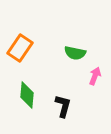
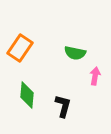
pink arrow: rotated 12 degrees counterclockwise
